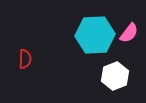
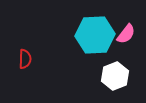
pink semicircle: moved 3 px left, 1 px down
